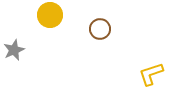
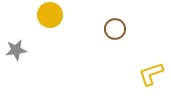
brown circle: moved 15 px right
gray star: moved 2 px right; rotated 15 degrees clockwise
